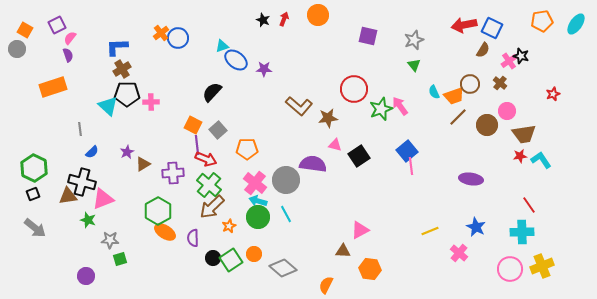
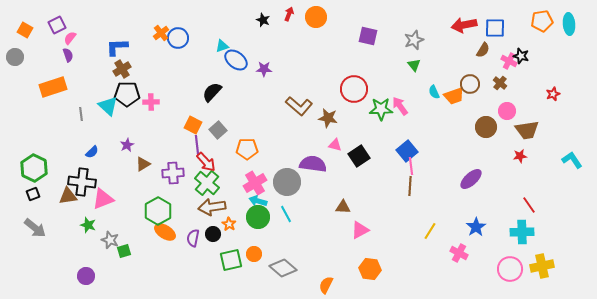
orange circle at (318, 15): moved 2 px left, 2 px down
red arrow at (284, 19): moved 5 px right, 5 px up
cyan ellipse at (576, 24): moved 7 px left; rotated 40 degrees counterclockwise
blue square at (492, 28): moved 3 px right; rotated 25 degrees counterclockwise
gray circle at (17, 49): moved 2 px left, 8 px down
pink cross at (509, 61): rotated 28 degrees counterclockwise
green star at (381, 109): rotated 20 degrees clockwise
brown line at (458, 117): moved 48 px left, 69 px down; rotated 42 degrees counterclockwise
brown star at (328, 118): rotated 18 degrees clockwise
brown circle at (487, 125): moved 1 px left, 2 px down
gray line at (80, 129): moved 1 px right, 15 px up
brown trapezoid at (524, 134): moved 3 px right, 4 px up
purple star at (127, 152): moved 7 px up
red arrow at (206, 159): moved 3 px down; rotated 25 degrees clockwise
cyan L-shape at (541, 160): moved 31 px right
purple ellipse at (471, 179): rotated 50 degrees counterclockwise
gray circle at (286, 180): moved 1 px right, 2 px down
black cross at (82, 182): rotated 8 degrees counterclockwise
pink cross at (255, 183): rotated 20 degrees clockwise
green cross at (209, 185): moved 2 px left, 2 px up
brown arrow at (212, 207): rotated 36 degrees clockwise
green star at (88, 220): moved 5 px down
orange star at (229, 226): moved 2 px up; rotated 16 degrees counterclockwise
blue star at (476, 227): rotated 12 degrees clockwise
yellow line at (430, 231): rotated 36 degrees counterclockwise
purple semicircle at (193, 238): rotated 12 degrees clockwise
gray star at (110, 240): rotated 18 degrees clockwise
brown triangle at (343, 251): moved 44 px up
pink cross at (459, 253): rotated 12 degrees counterclockwise
black circle at (213, 258): moved 24 px up
green square at (120, 259): moved 4 px right, 8 px up
green square at (231, 260): rotated 20 degrees clockwise
yellow cross at (542, 266): rotated 10 degrees clockwise
